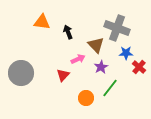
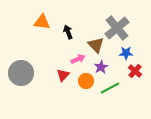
gray cross: rotated 30 degrees clockwise
red cross: moved 4 px left, 4 px down
green line: rotated 24 degrees clockwise
orange circle: moved 17 px up
